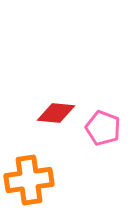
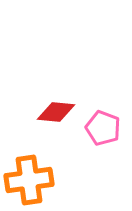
red diamond: moved 1 px up
